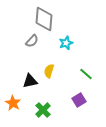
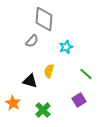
cyan star: moved 4 px down
black triangle: rotated 28 degrees clockwise
